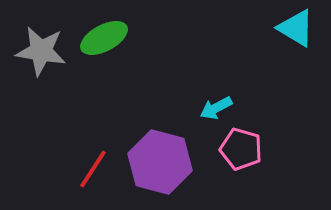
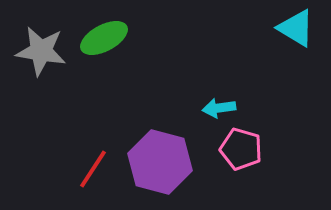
cyan arrow: moved 3 px right; rotated 20 degrees clockwise
